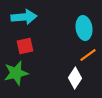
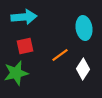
orange line: moved 28 px left
white diamond: moved 8 px right, 9 px up
